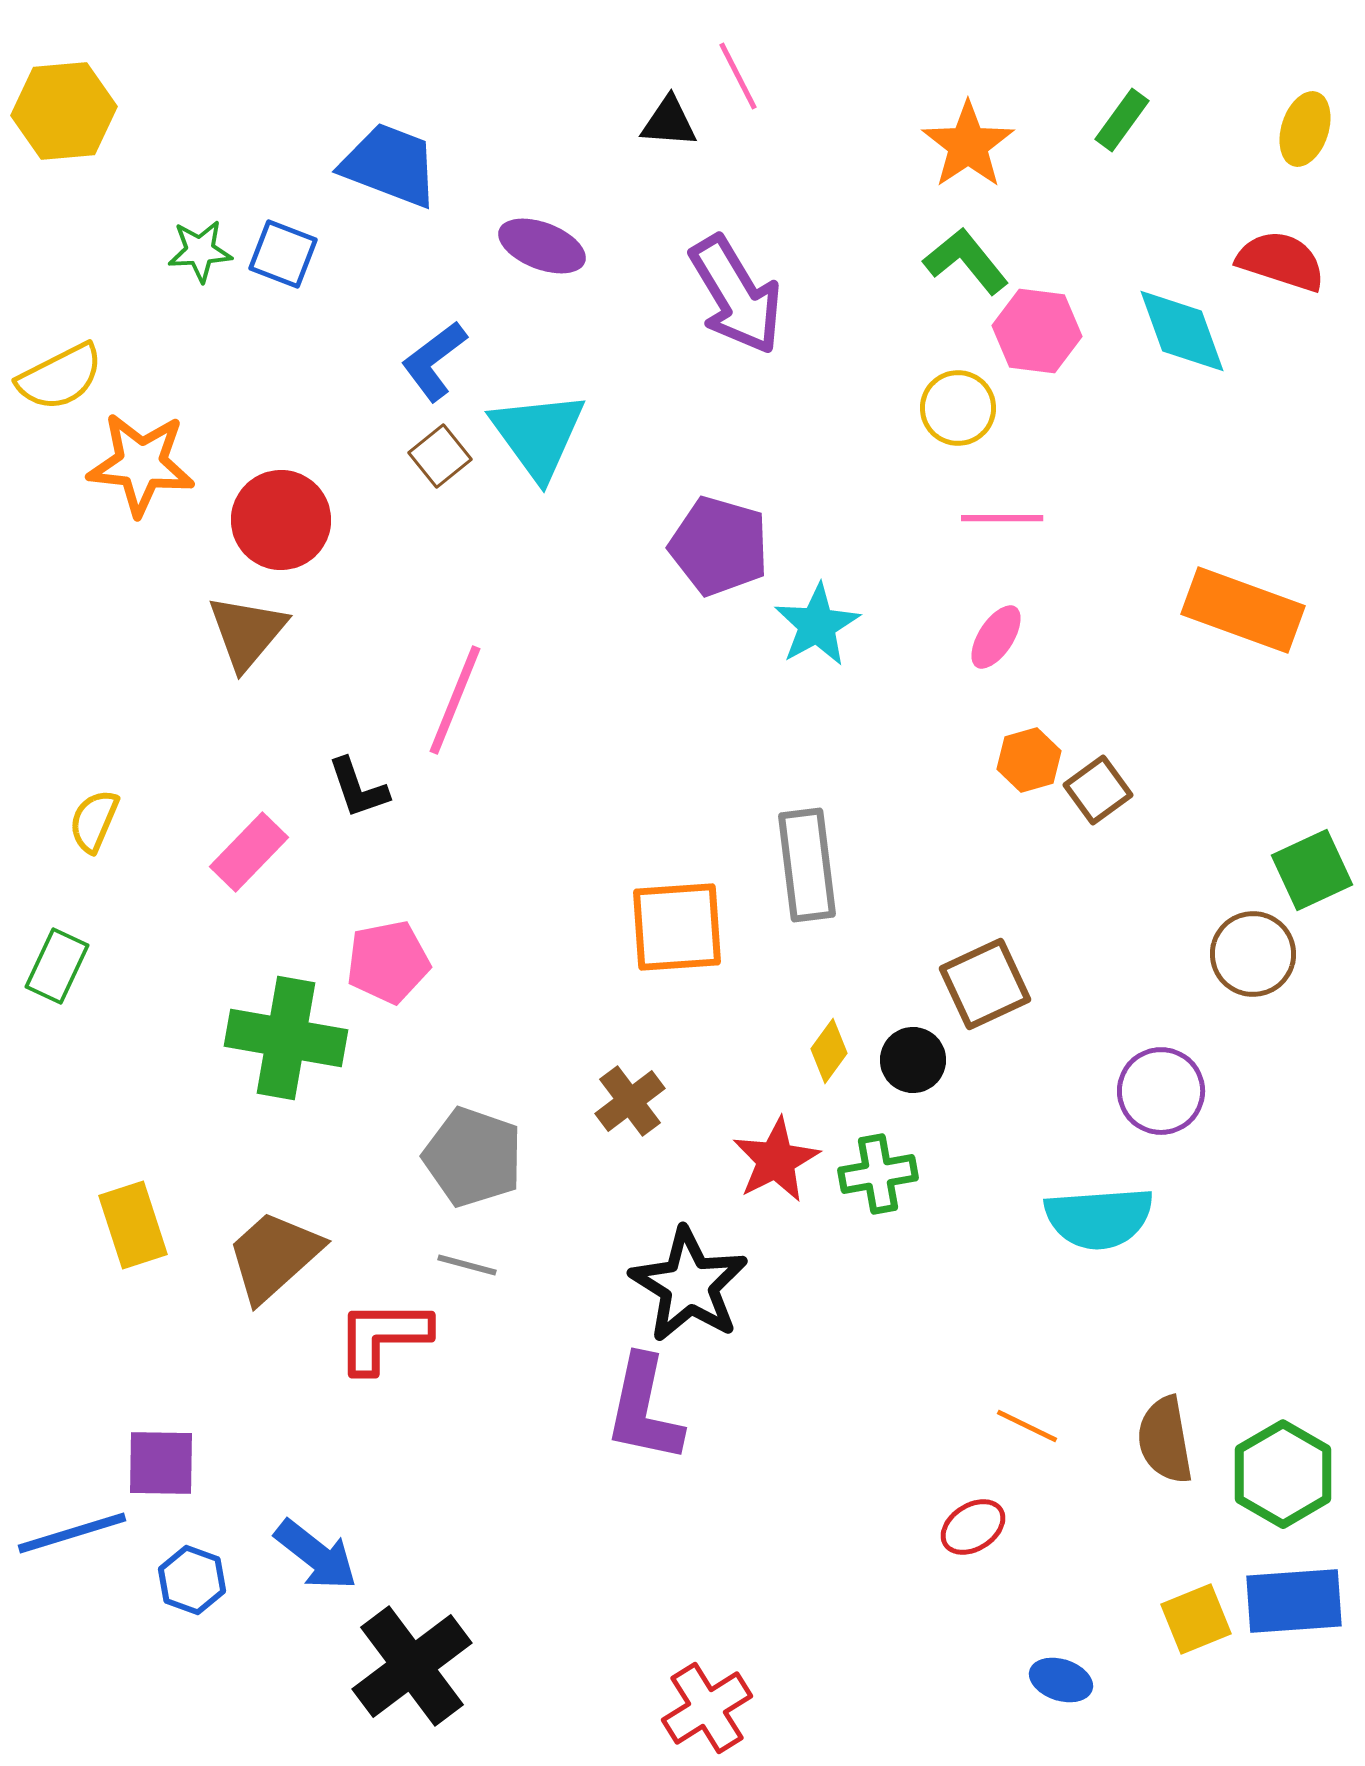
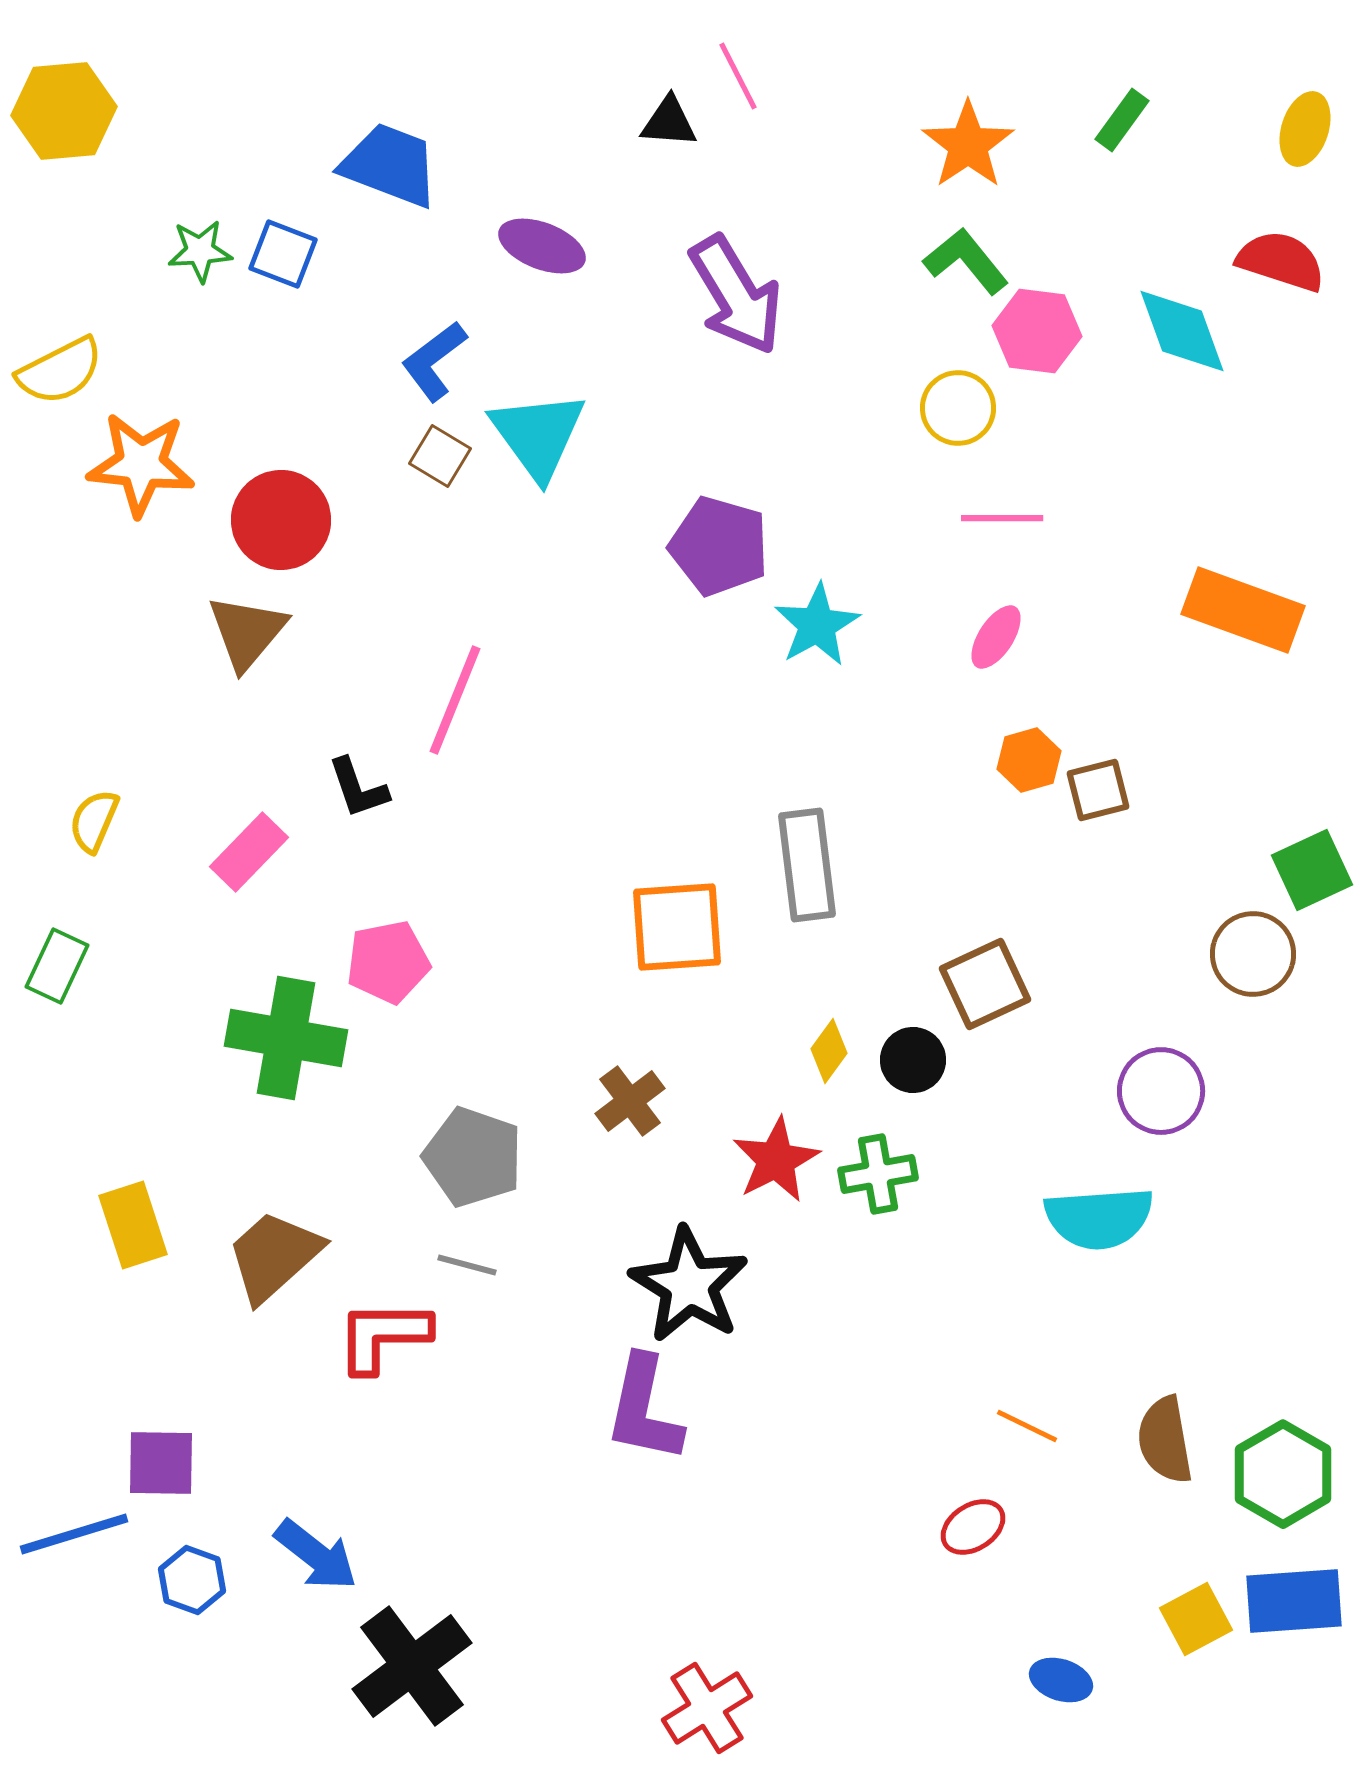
yellow semicircle at (60, 377): moved 6 px up
brown square at (440, 456): rotated 20 degrees counterclockwise
brown square at (1098, 790): rotated 22 degrees clockwise
blue line at (72, 1533): moved 2 px right, 1 px down
yellow square at (1196, 1619): rotated 6 degrees counterclockwise
